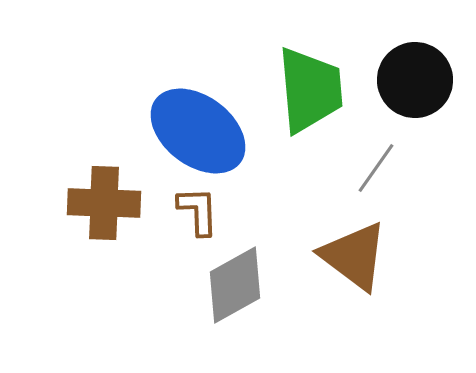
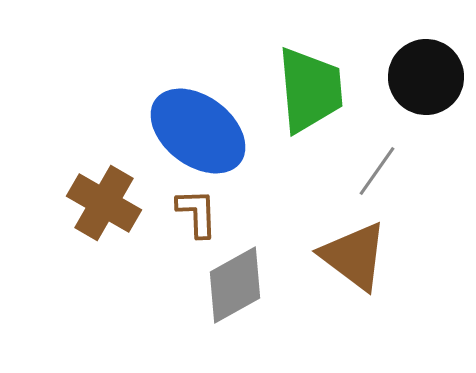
black circle: moved 11 px right, 3 px up
gray line: moved 1 px right, 3 px down
brown cross: rotated 28 degrees clockwise
brown L-shape: moved 1 px left, 2 px down
